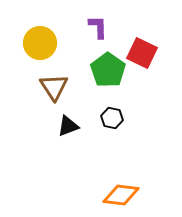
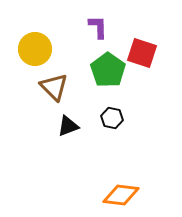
yellow circle: moved 5 px left, 6 px down
red square: rotated 8 degrees counterclockwise
brown triangle: rotated 12 degrees counterclockwise
